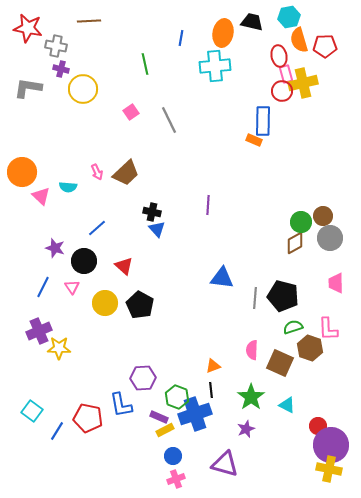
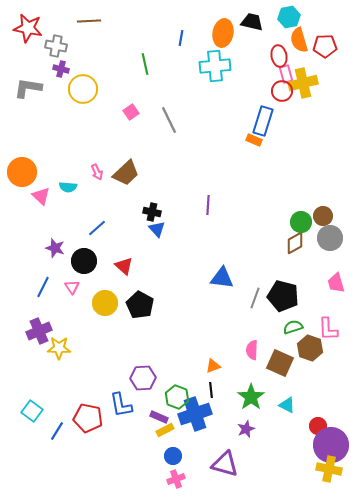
blue rectangle at (263, 121): rotated 16 degrees clockwise
pink trapezoid at (336, 283): rotated 15 degrees counterclockwise
gray line at (255, 298): rotated 15 degrees clockwise
